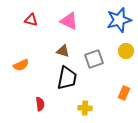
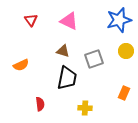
red triangle: rotated 40 degrees clockwise
